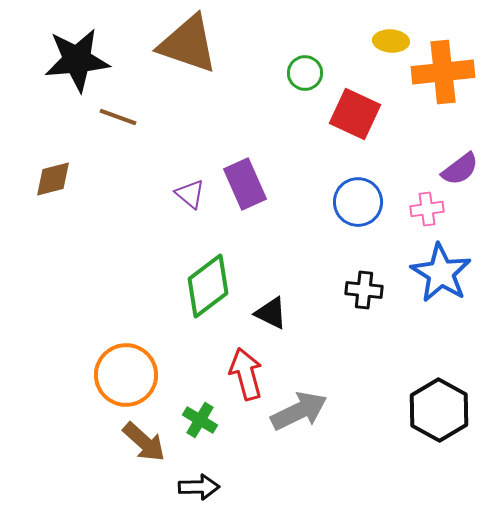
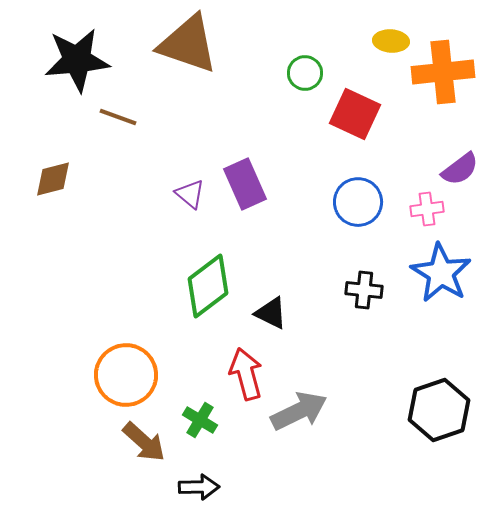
black hexagon: rotated 12 degrees clockwise
